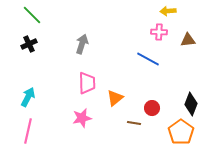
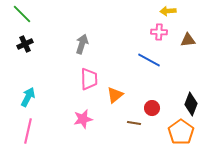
green line: moved 10 px left, 1 px up
black cross: moved 4 px left
blue line: moved 1 px right, 1 px down
pink trapezoid: moved 2 px right, 4 px up
orange triangle: moved 3 px up
pink star: moved 1 px right, 1 px down
